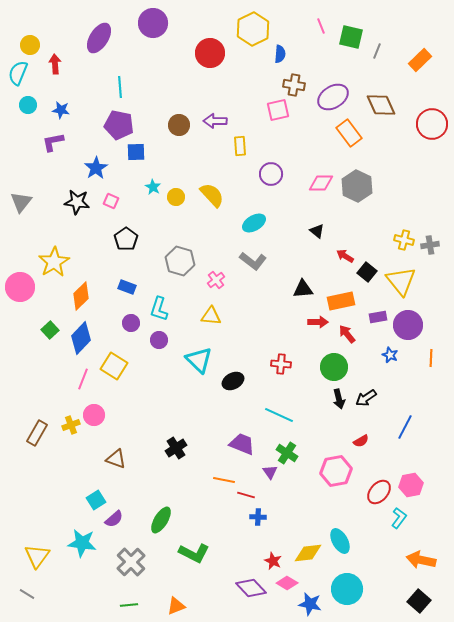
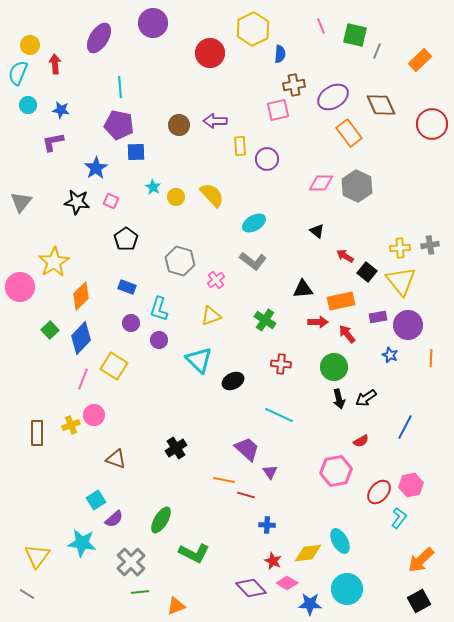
green square at (351, 37): moved 4 px right, 2 px up
brown cross at (294, 85): rotated 20 degrees counterclockwise
purple circle at (271, 174): moved 4 px left, 15 px up
yellow cross at (404, 240): moved 4 px left, 8 px down; rotated 18 degrees counterclockwise
yellow triangle at (211, 316): rotated 25 degrees counterclockwise
brown rectangle at (37, 433): rotated 30 degrees counterclockwise
purple trapezoid at (242, 444): moved 5 px right, 5 px down; rotated 20 degrees clockwise
green cross at (287, 453): moved 22 px left, 133 px up
blue cross at (258, 517): moved 9 px right, 8 px down
orange arrow at (421, 560): rotated 56 degrees counterclockwise
black square at (419, 601): rotated 20 degrees clockwise
blue star at (310, 604): rotated 10 degrees counterclockwise
green line at (129, 605): moved 11 px right, 13 px up
